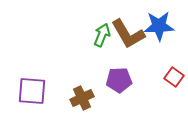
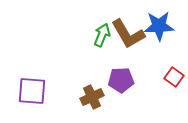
purple pentagon: moved 2 px right
brown cross: moved 10 px right, 1 px up
